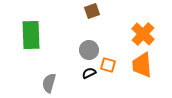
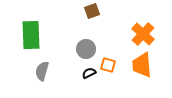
gray circle: moved 3 px left, 1 px up
gray semicircle: moved 7 px left, 12 px up
